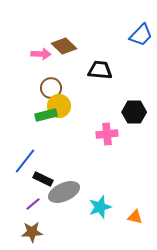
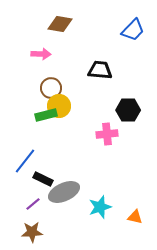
blue trapezoid: moved 8 px left, 5 px up
brown diamond: moved 4 px left, 22 px up; rotated 35 degrees counterclockwise
black hexagon: moved 6 px left, 2 px up
